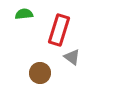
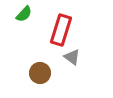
green semicircle: rotated 138 degrees clockwise
red rectangle: moved 2 px right
